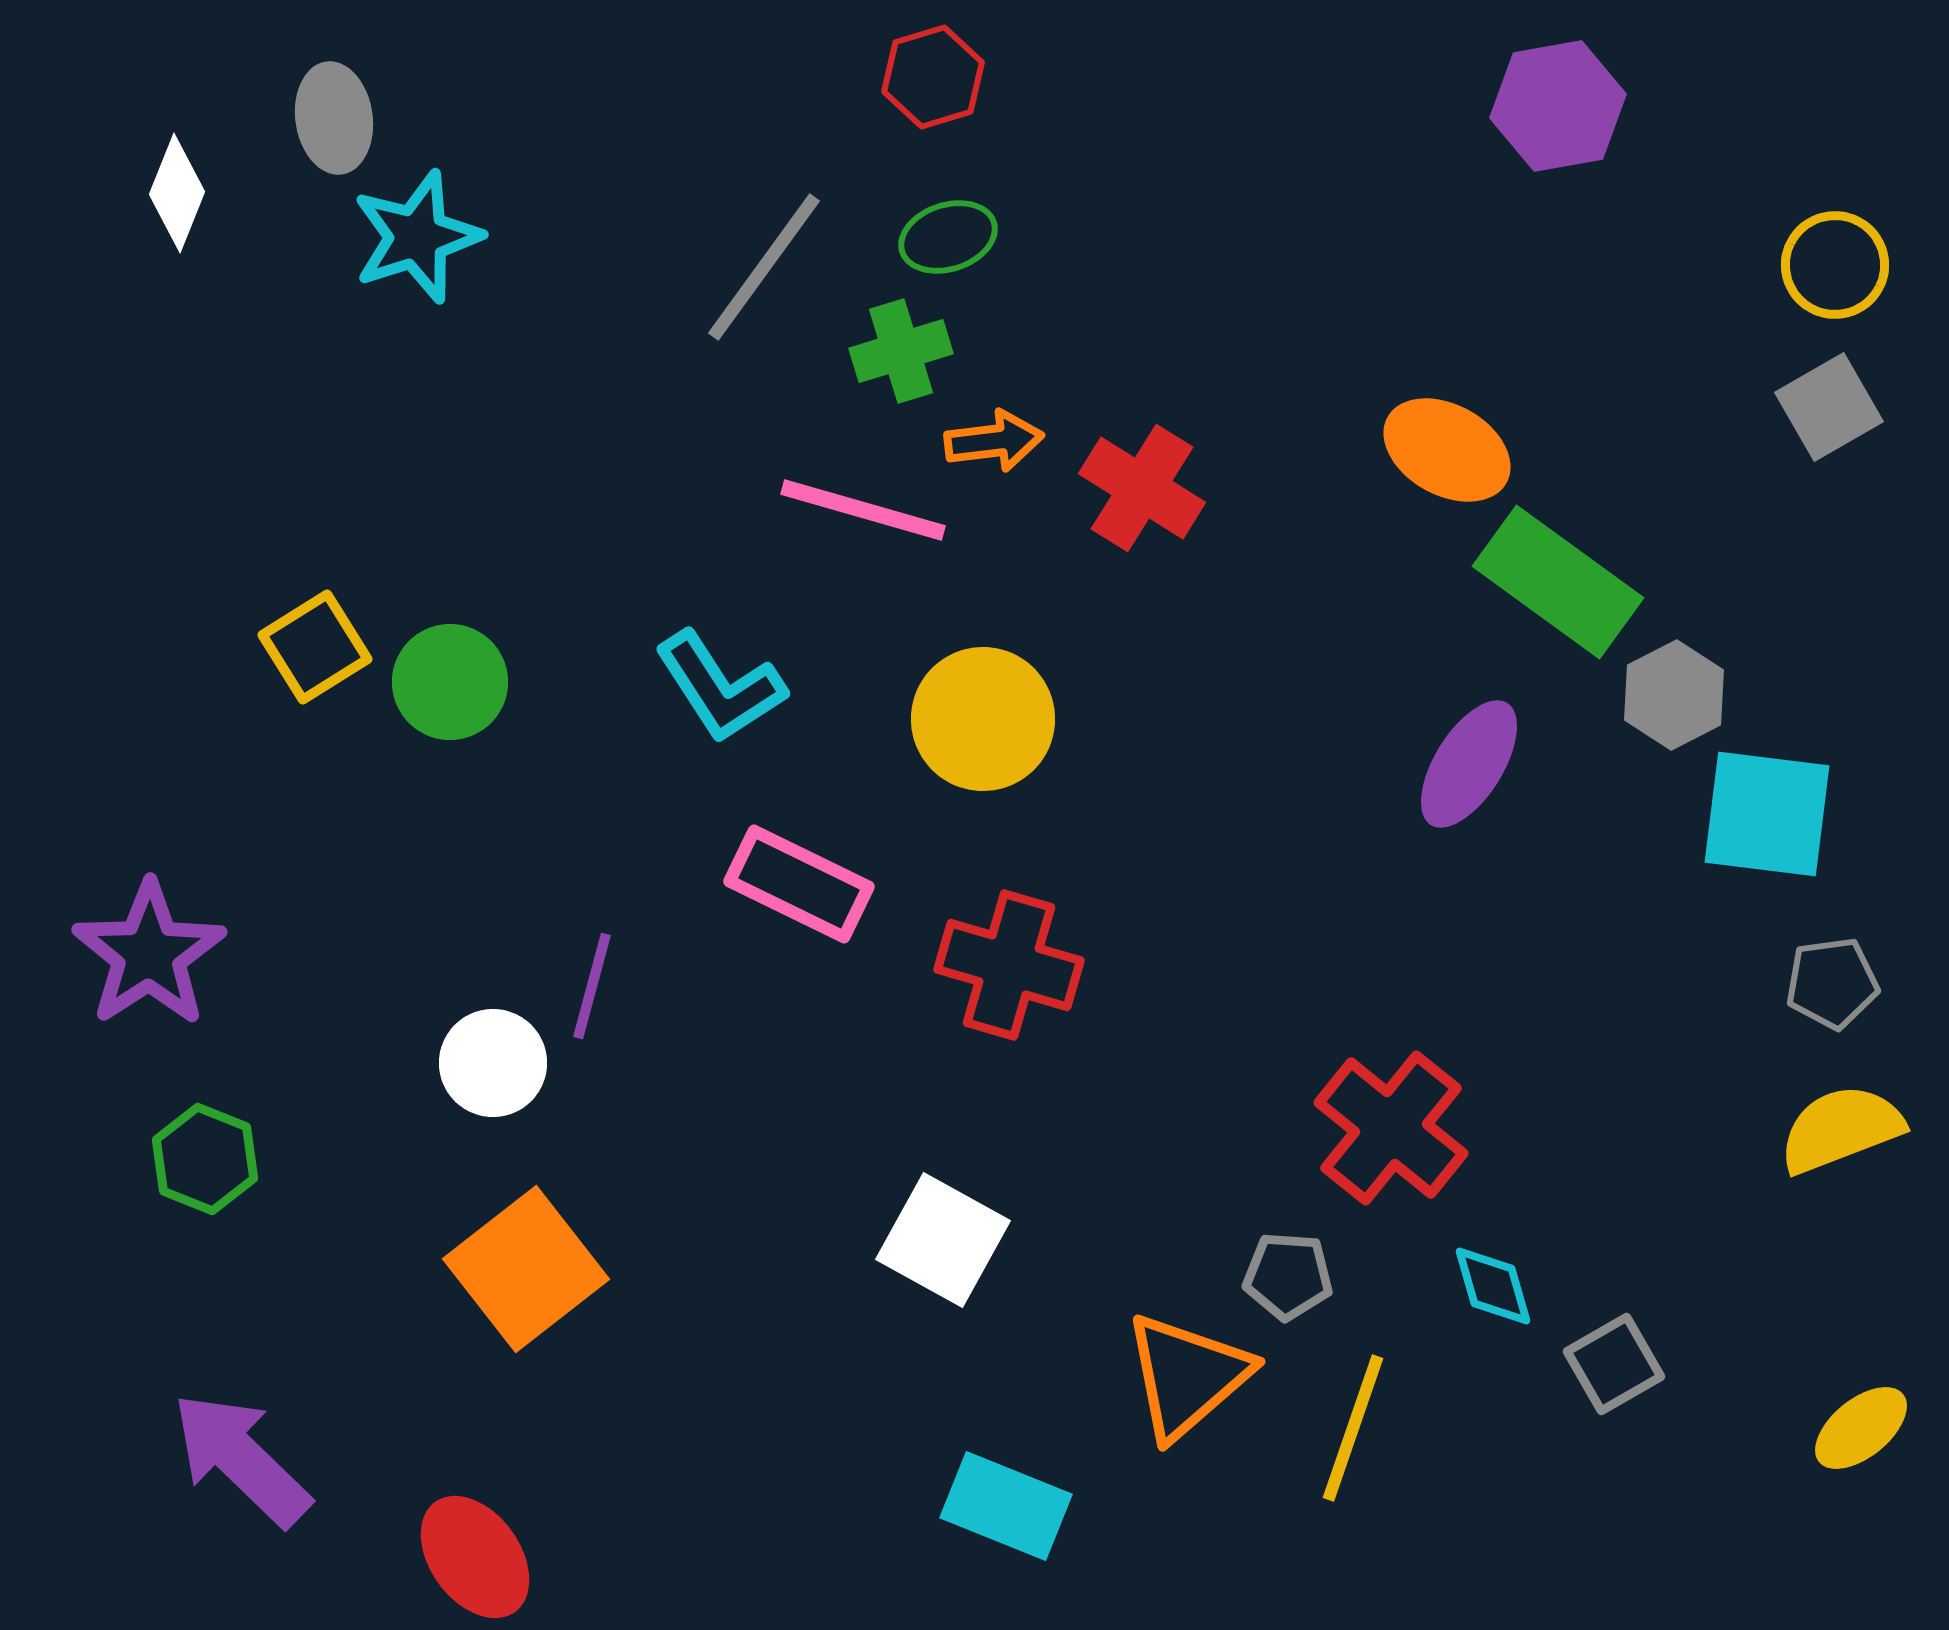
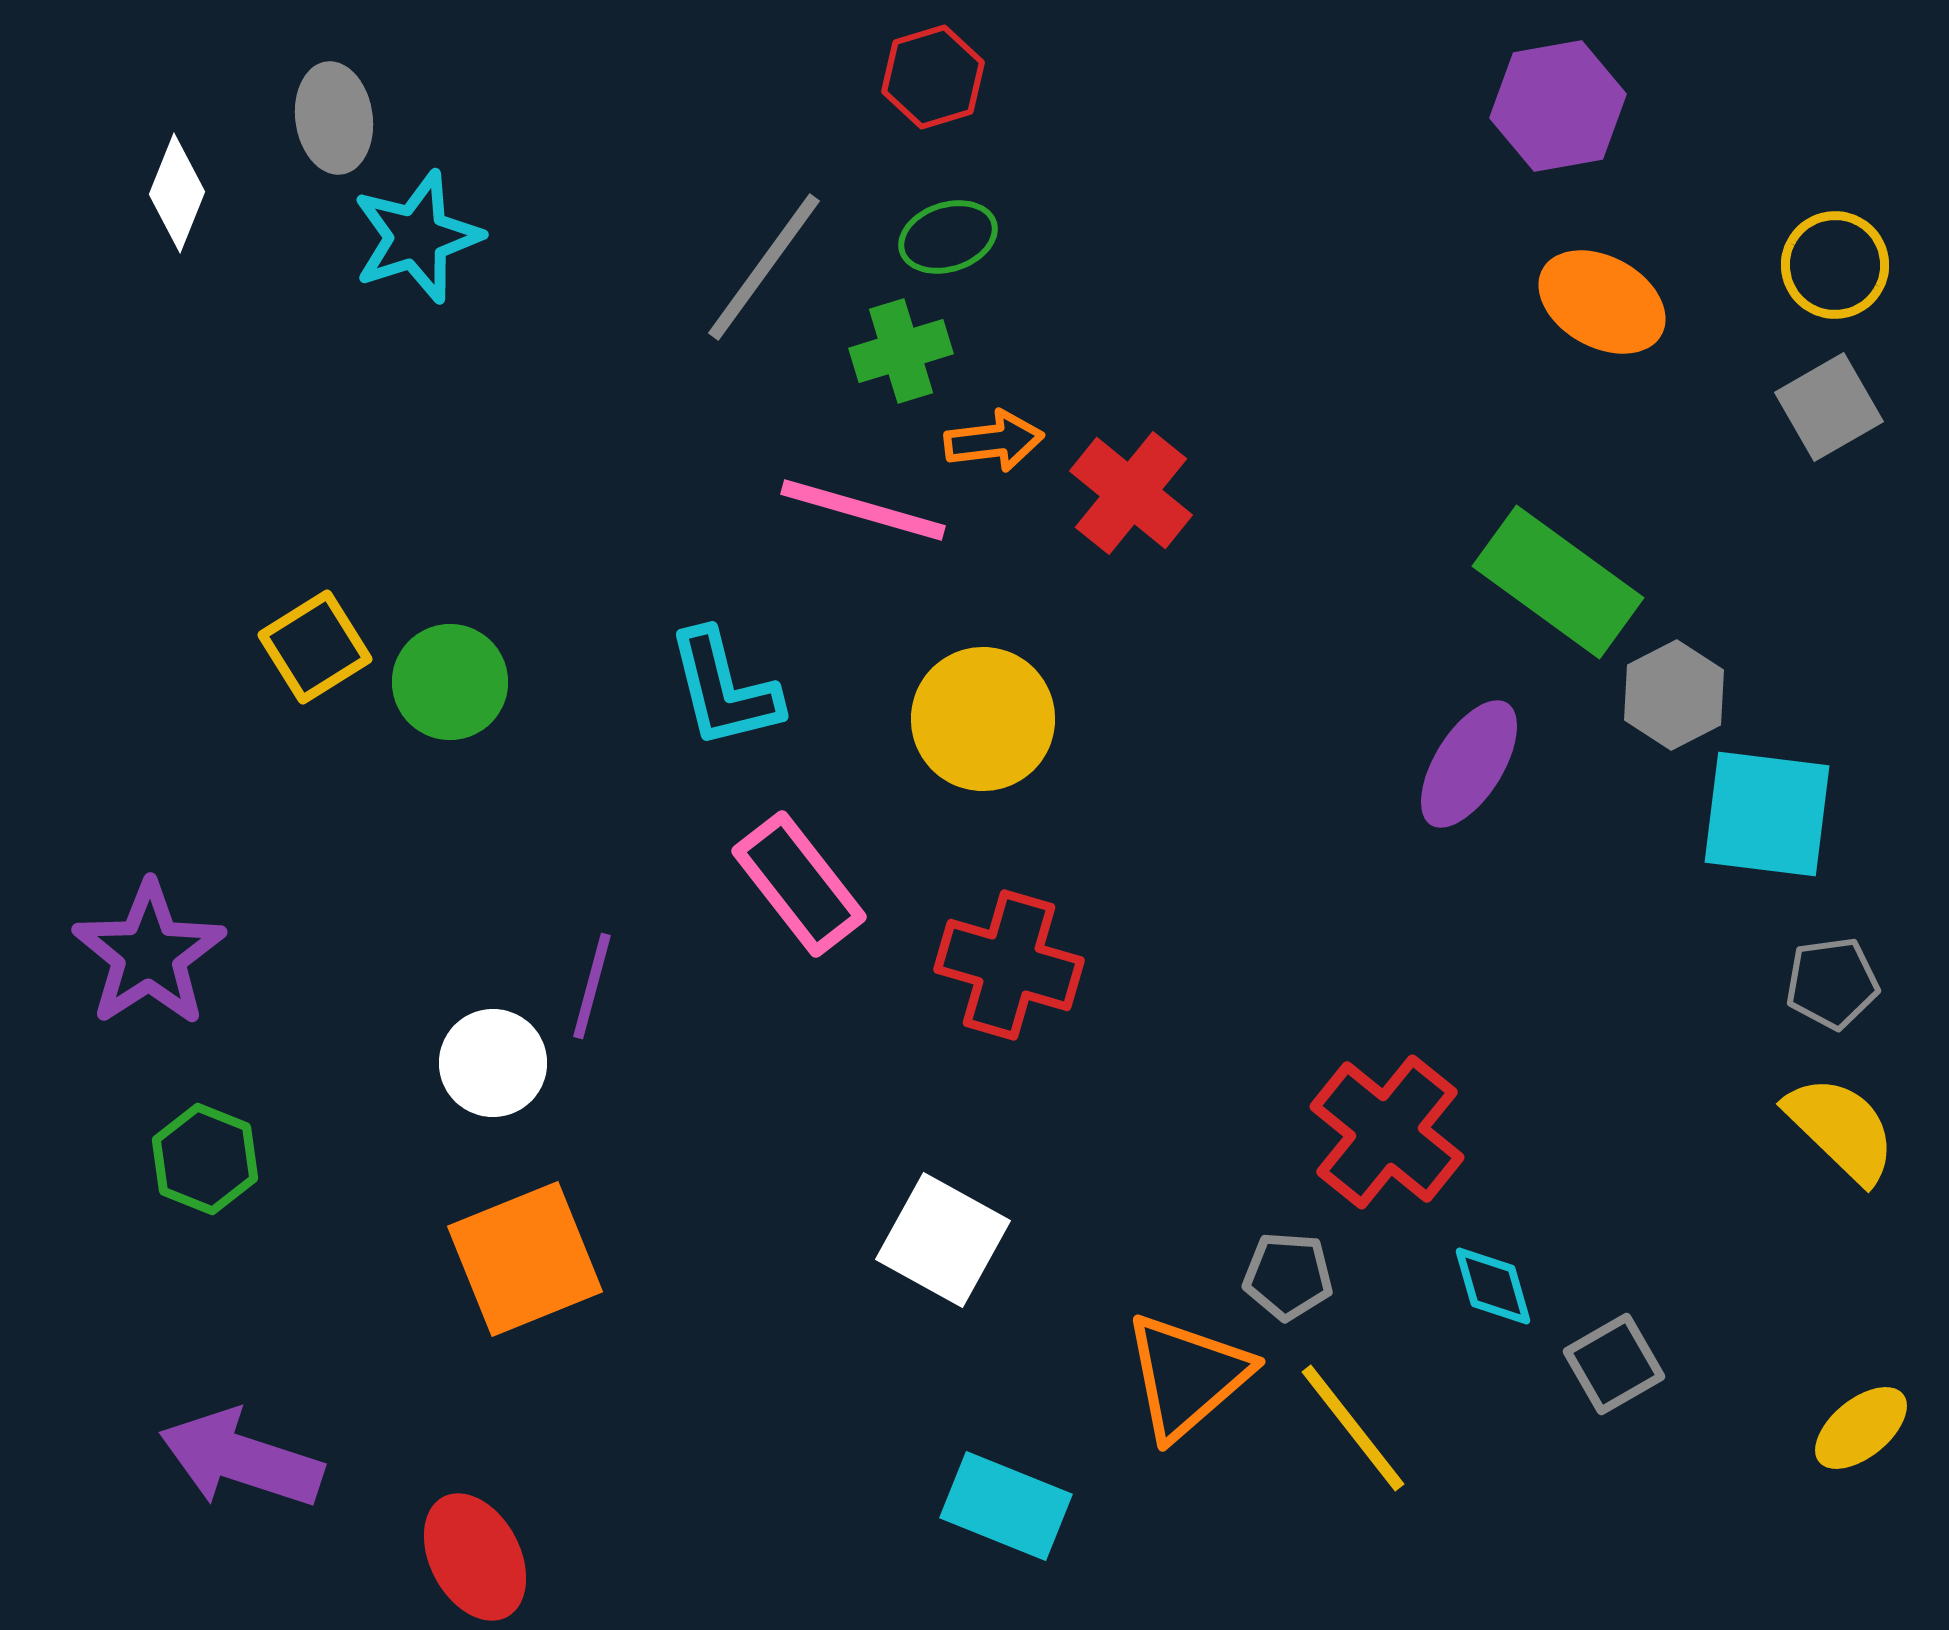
orange ellipse at (1447, 450): moved 155 px right, 148 px up
red cross at (1142, 488): moved 11 px left, 5 px down; rotated 7 degrees clockwise
cyan L-shape at (720, 687): moved 4 px right, 2 px down; rotated 19 degrees clockwise
pink rectangle at (799, 884): rotated 26 degrees clockwise
red cross at (1391, 1128): moved 4 px left, 4 px down
yellow semicircle at (1841, 1129): rotated 65 degrees clockwise
orange square at (526, 1269): moved 1 px left, 10 px up; rotated 16 degrees clockwise
yellow line at (1353, 1428): rotated 57 degrees counterclockwise
purple arrow at (241, 1459): rotated 26 degrees counterclockwise
red ellipse at (475, 1557): rotated 8 degrees clockwise
